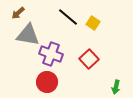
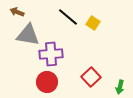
brown arrow: moved 1 px left, 1 px up; rotated 64 degrees clockwise
purple cross: rotated 25 degrees counterclockwise
red square: moved 2 px right, 18 px down
green arrow: moved 4 px right
